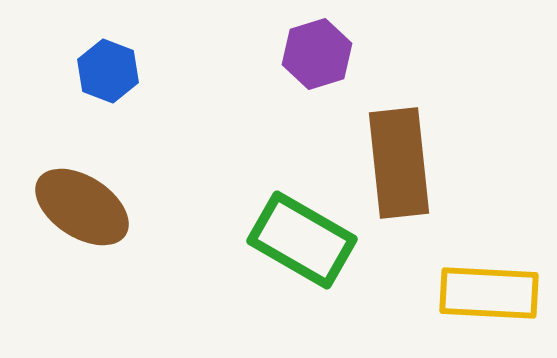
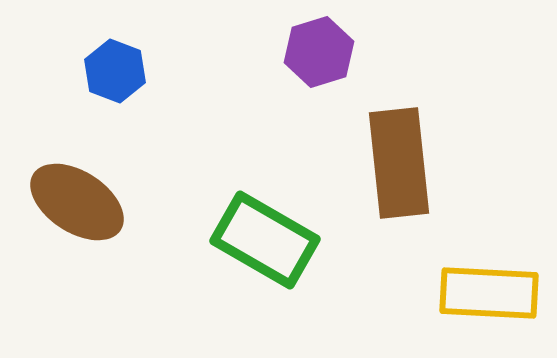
purple hexagon: moved 2 px right, 2 px up
blue hexagon: moved 7 px right
brown ellipse: moved 5 px left, 5 px up
green rectangle: moved 37 px left
